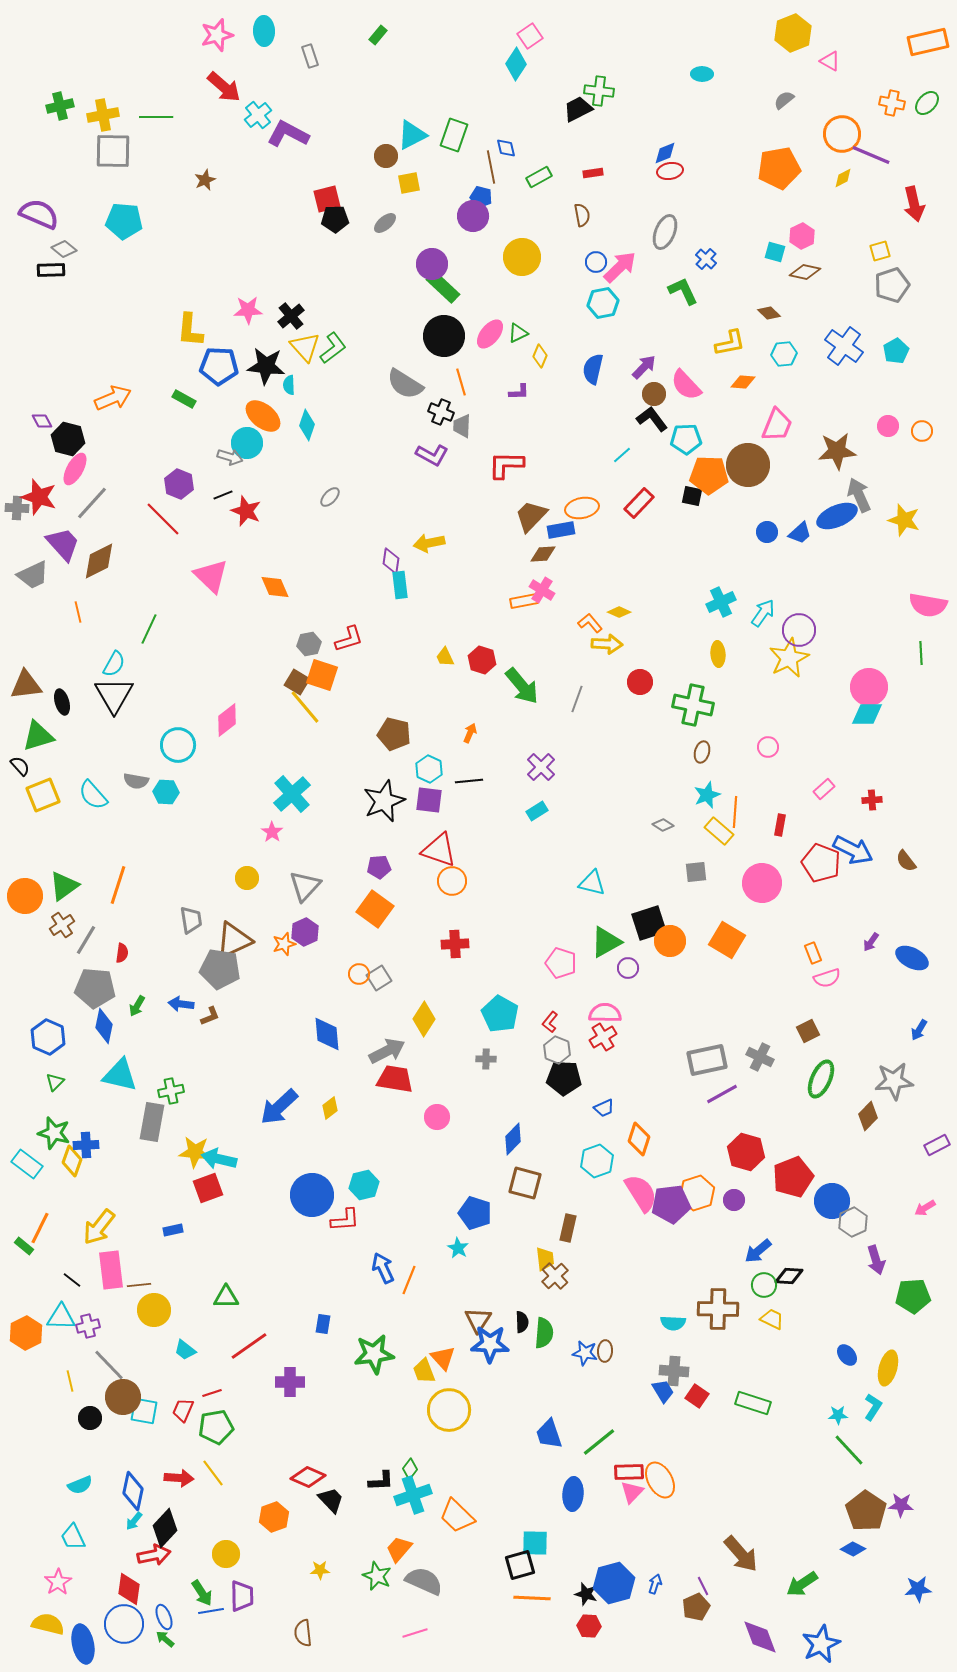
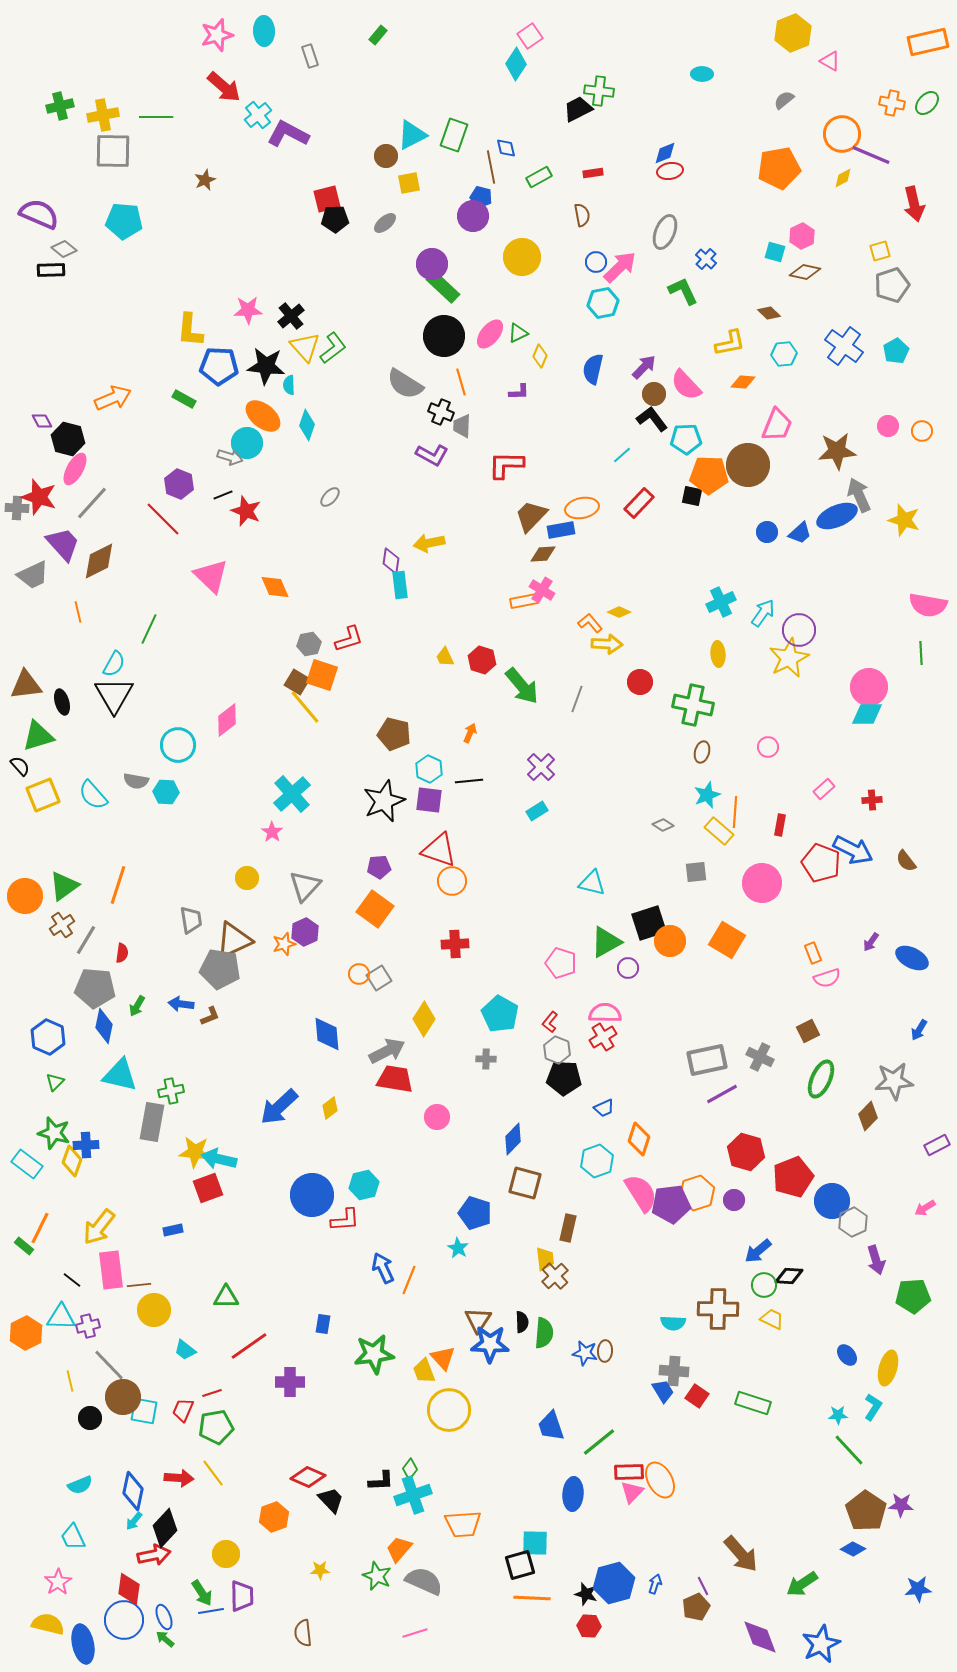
blue trapezoid at (549, 1434): moved 2 px right, 8 px up
orange trapezoid at (457, 1516): moved 6 px right, 8 px down; rotated 48 degrees counterclockwise
blue circle at (124, 1624): moved 4 px up
